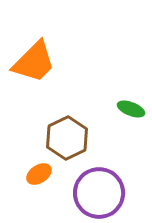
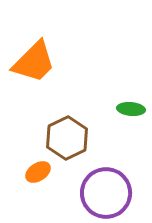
green ellipse: rotated 16 degrees counterclockwise
orange ellipse: moved 1 px left, 2 px up
purple circle: moved 7 px right
